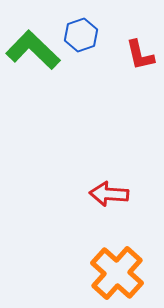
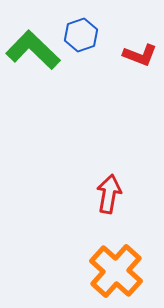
red L-shape: rotated 56 degrees counterclockwise
red arrow: rotated 96 degrees clockwise
orange cross: moved 1 px left, 2 px up
